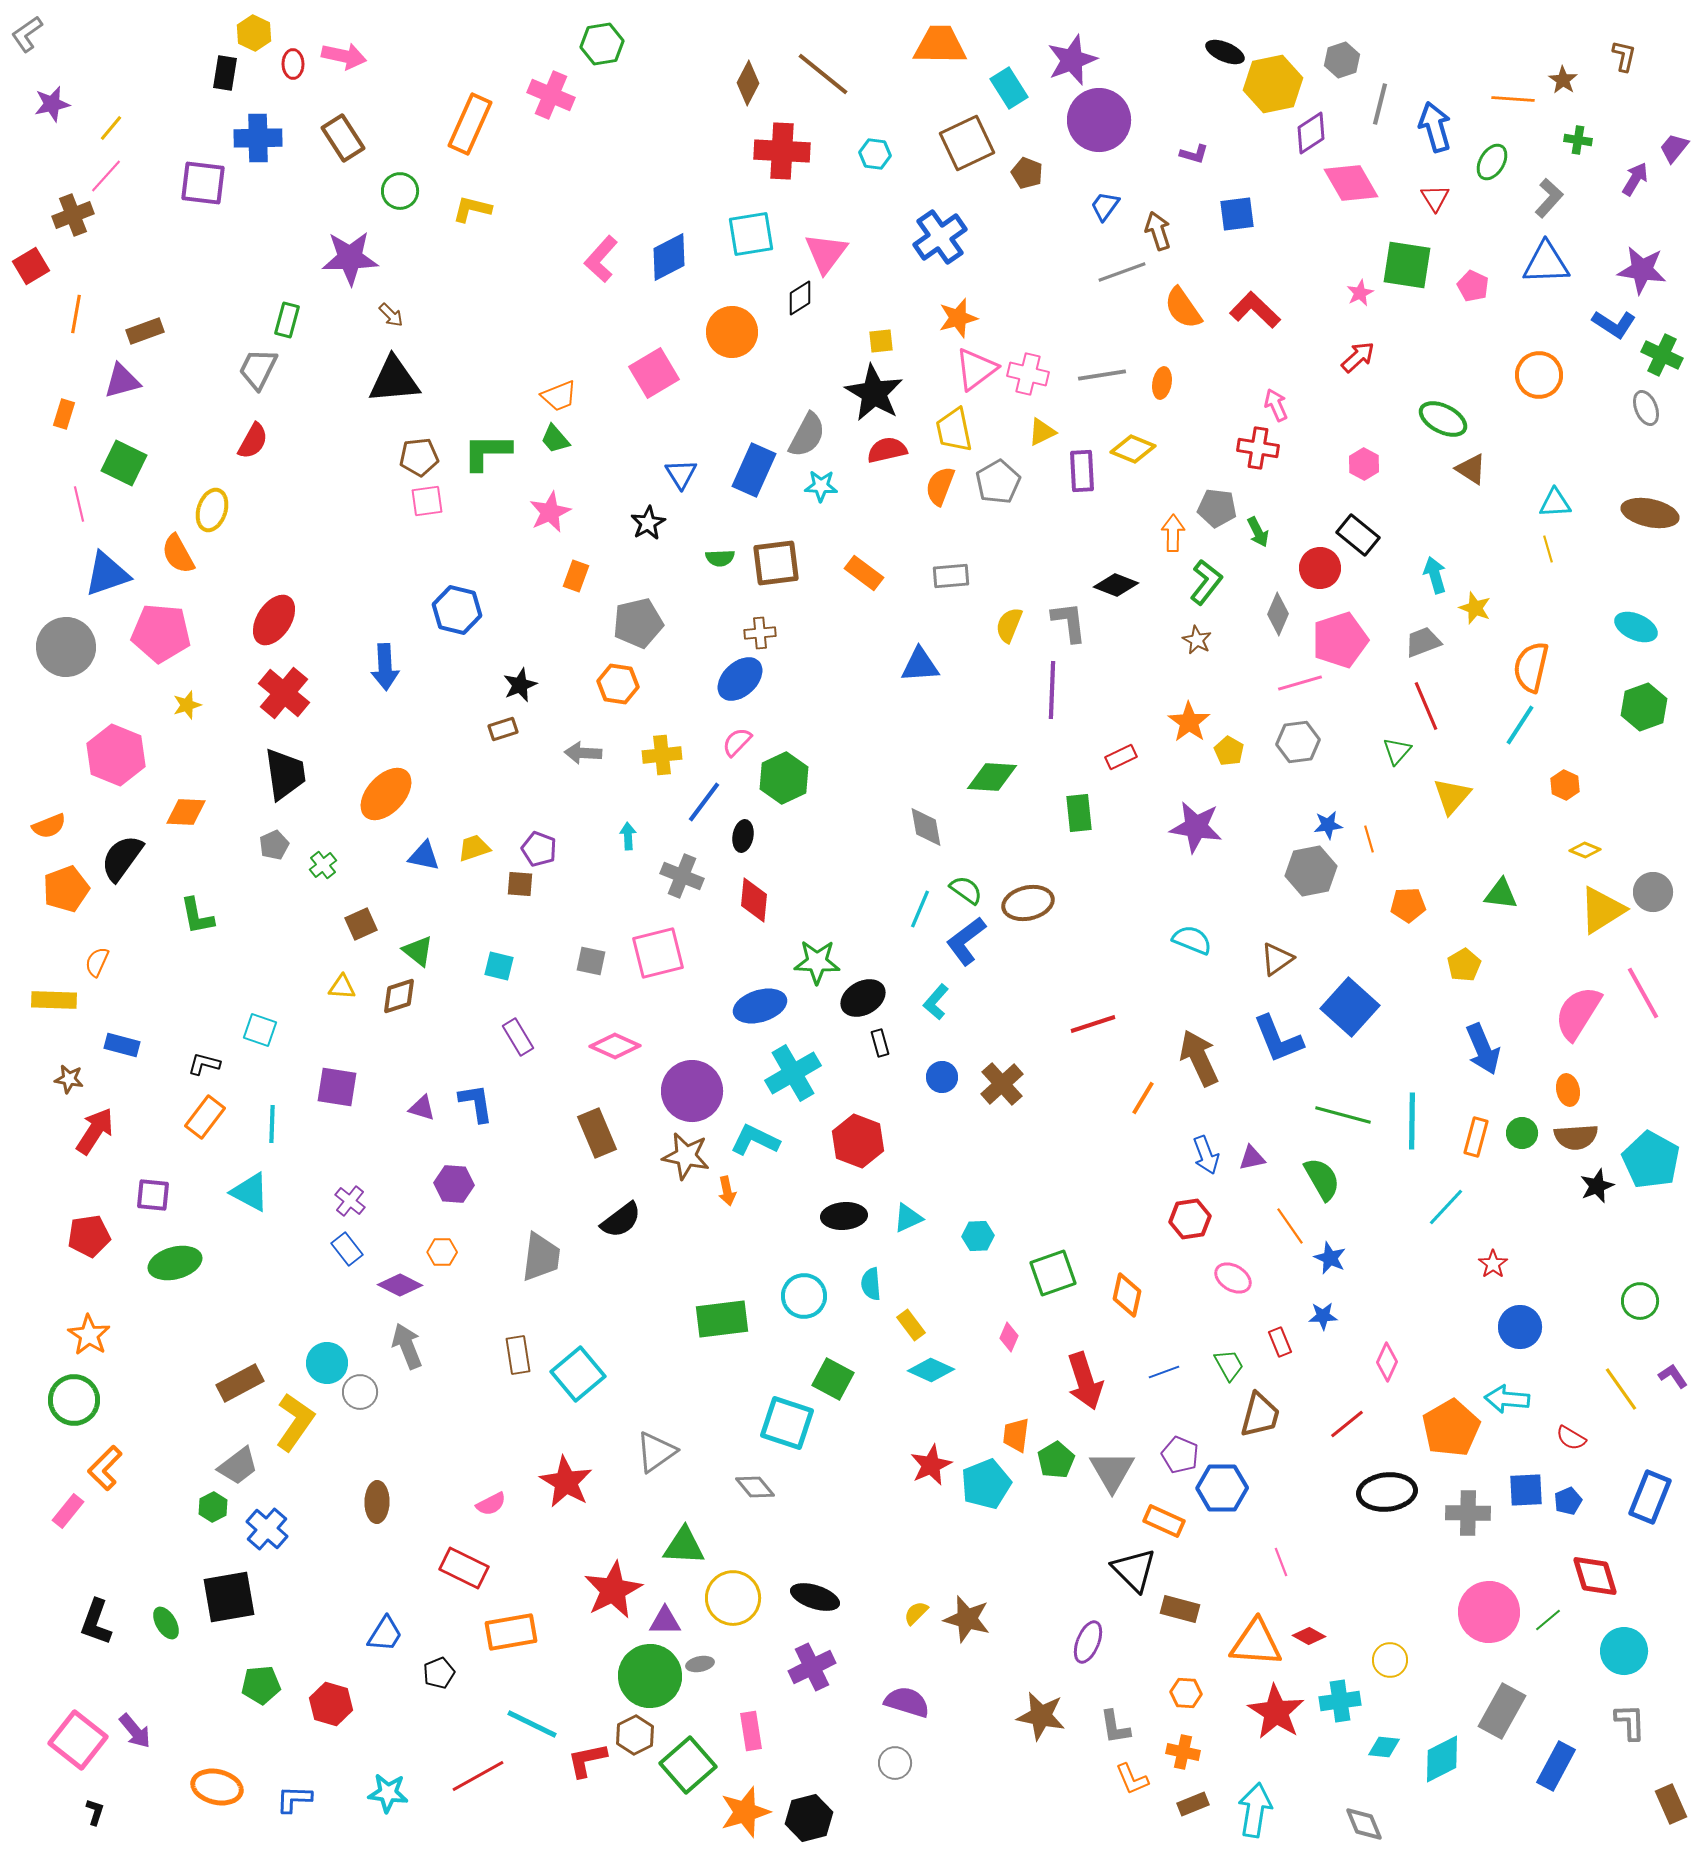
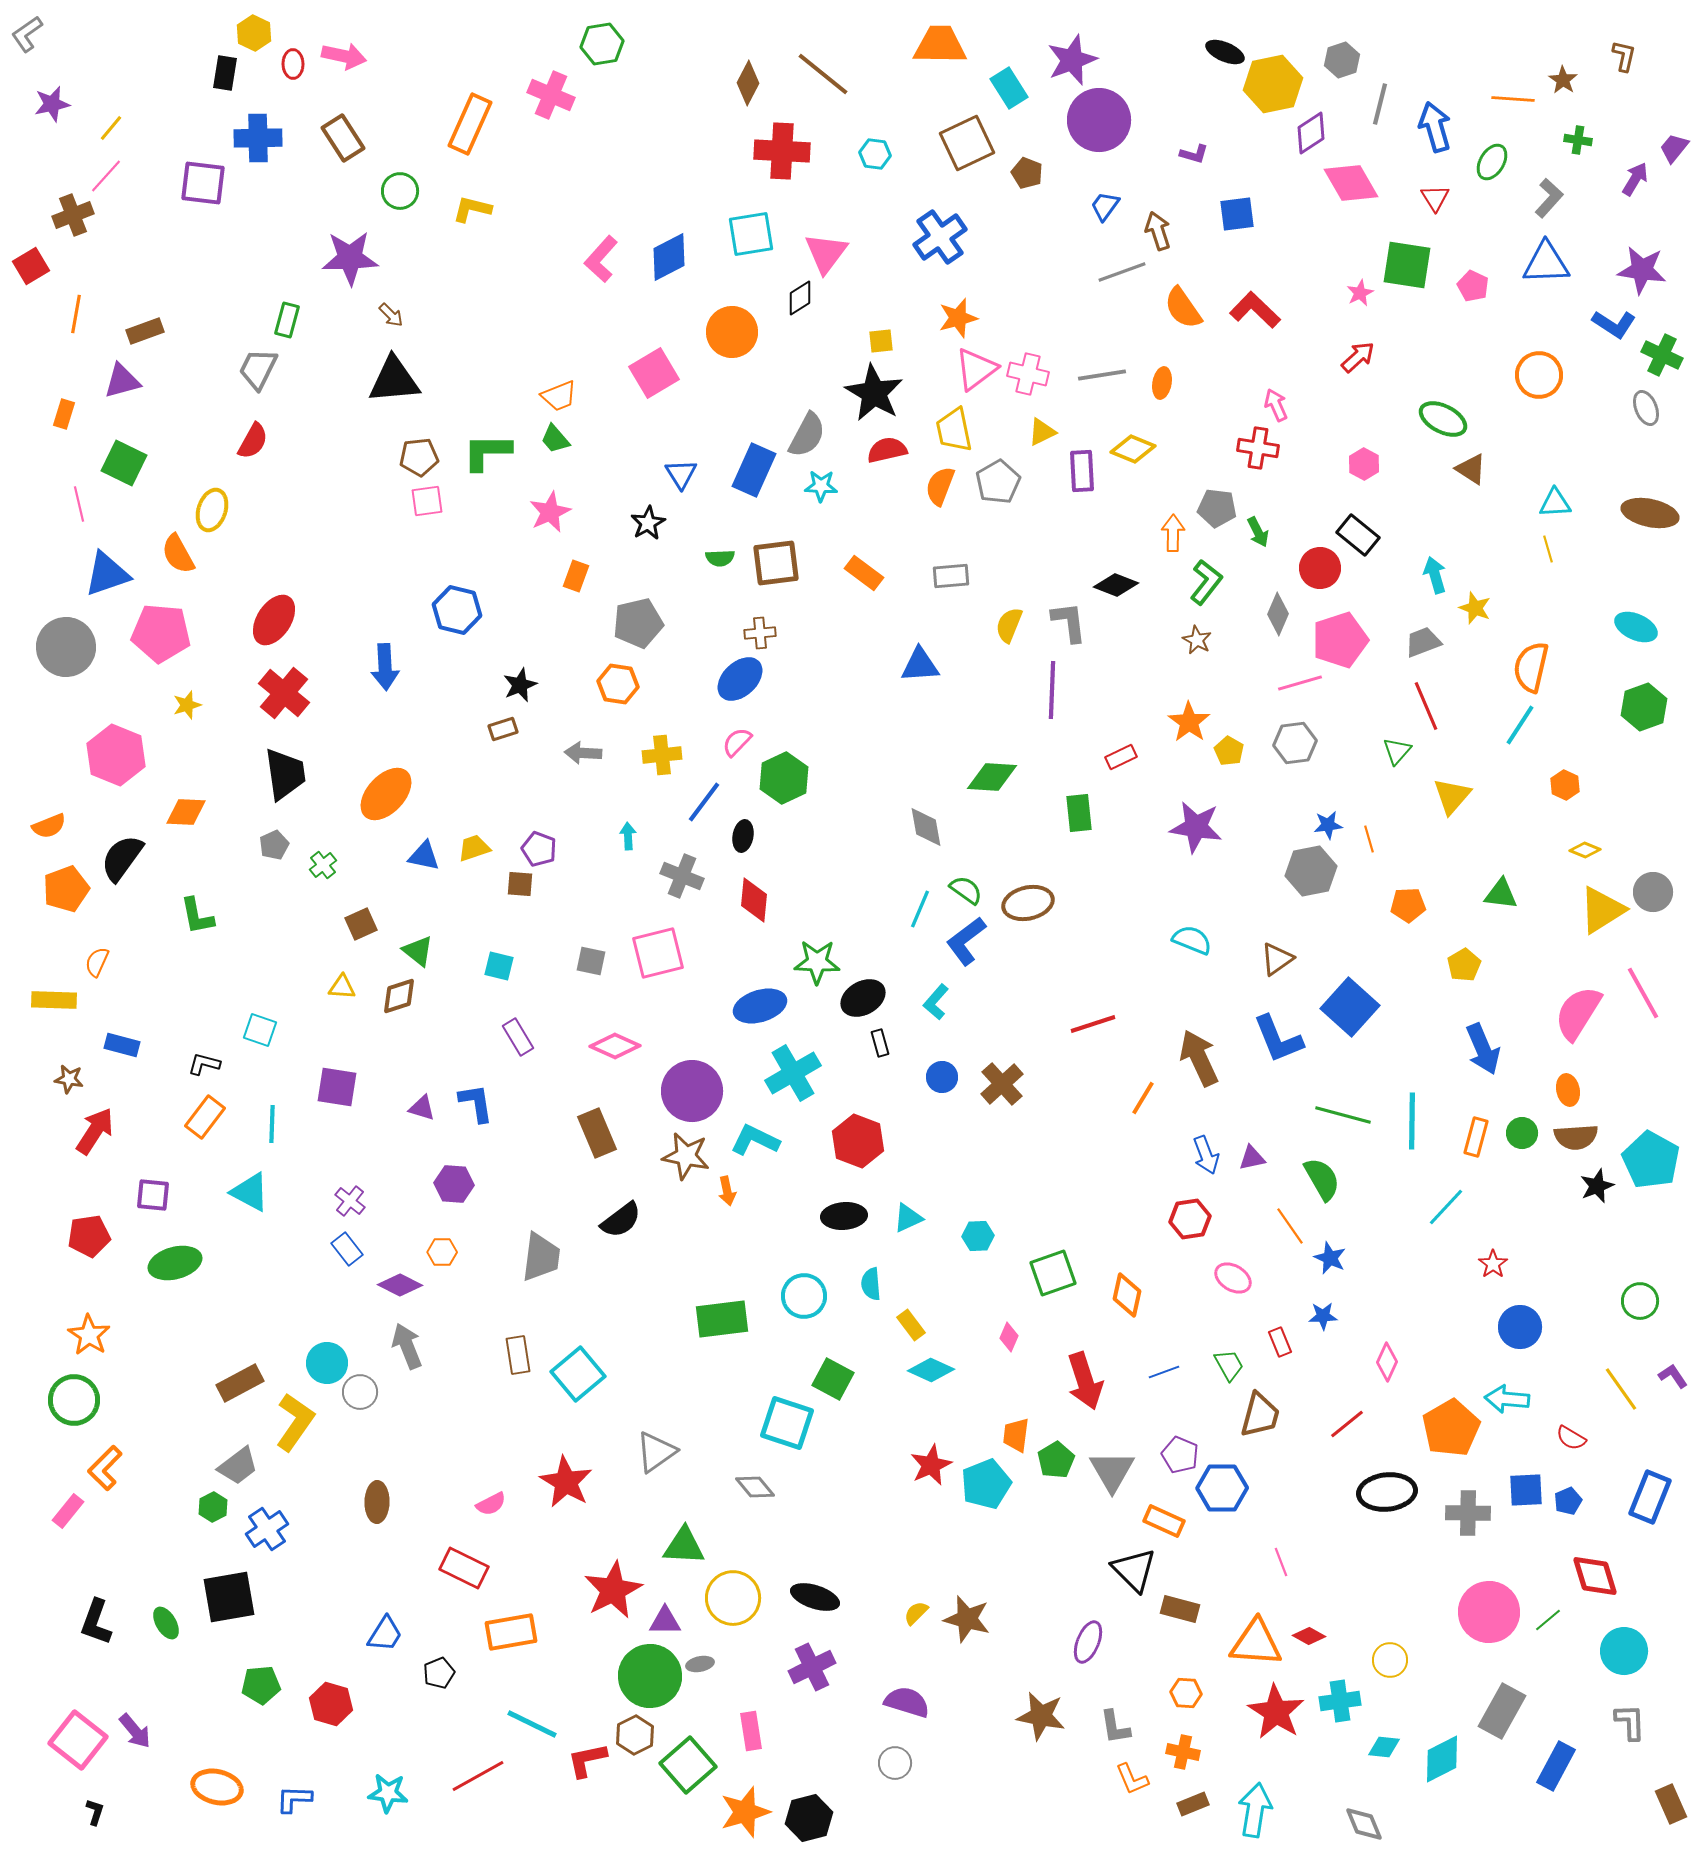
gray hexagon at (1298, 742): moved 3 px left, 1 px down
blue cross at (267, 1529): rotated 15 degrees clockwise
